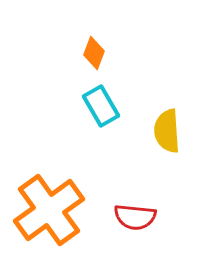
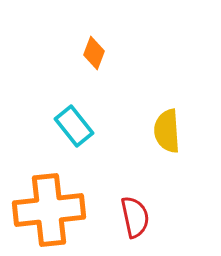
cyan rectangle: moved 27 px left, 20 px down; rotated 9 degrees counterclockwise
orange cross: rotated 30 degrees clockwise
red semicircle: rotated 108 degrees counterclockwise
